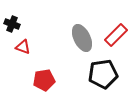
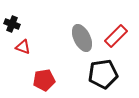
red rectangle: moved 1 px down
